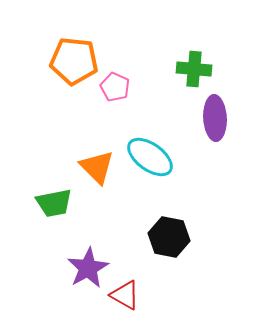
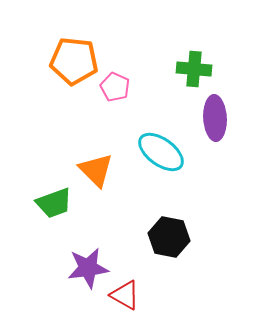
cyan ellipse: moved 11 px right, 5 px up
orange triangle: moved 1 px left, 3 px down
green trapezoid: rotated 9 degrees counterclockwise
purple star: rotated 21 degrees clockwise
